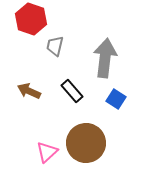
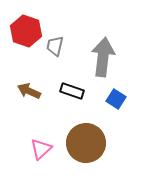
red hexagon: moved 5 px left, 12 px down
gray arrow: moved 2 px left, 1 px up
black rectangle: rotated 30 degrees counterclockwise
pink triangle: moved 6 px left, 3 px up
